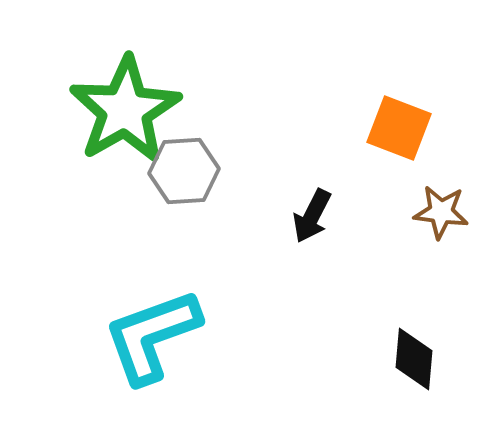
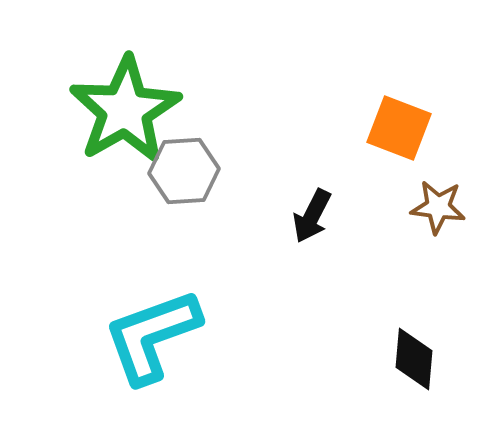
brown star: moved 3 px left, 5 px up
